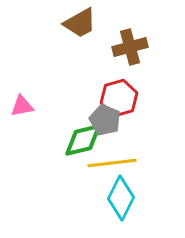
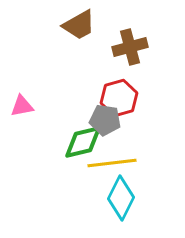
brown trapezoid: moved 1 px left, 2 px down
gray pentagon: rotated 16 degrees counterclockwise
green diamond: moved 2 px down
